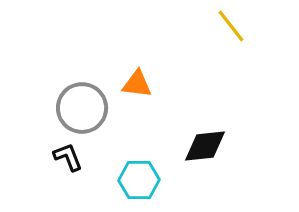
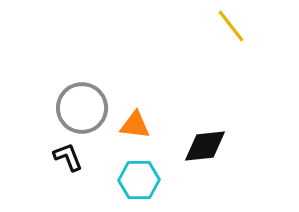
orange triangle: moved 2 px left, 41 px down
